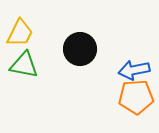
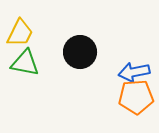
black circle: moved 3 px down
green triangle: moved 1 px right, 2 px up
blue arrow: moved 2 px down
